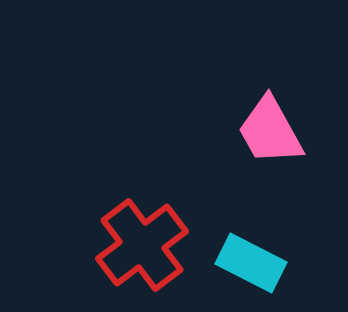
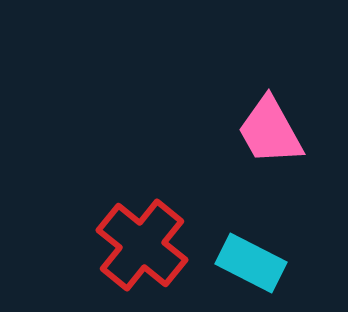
red cross: rotated 14 degrees counterclockwise
